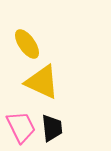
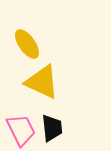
pink trapezoid: moved 3 px down
